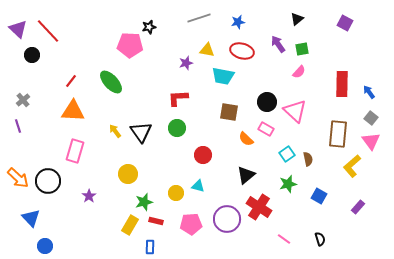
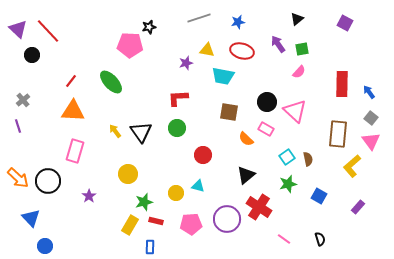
cyan square at (287, 154): moved 3 px down
